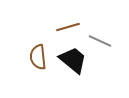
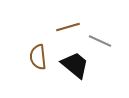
black trapezoid: moved 2 px right, 5 px down
